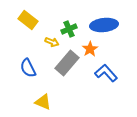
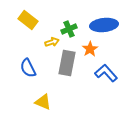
yellow arrow: rotated 40 degrees counterclockwise
gray rectangle: rotated 30 degrees counterclockwise
